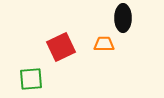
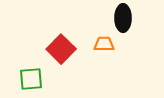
red square: moved 2 px down; rotated 20 degrees counterclockwise
